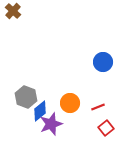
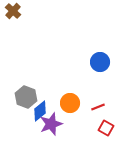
blue circle: moved 3 px left
red square: rotated 21 degrees counterclockwise
